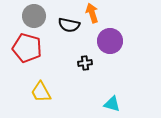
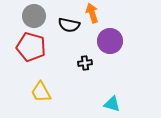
red pentagon: moved 4 px right, 1 px up
